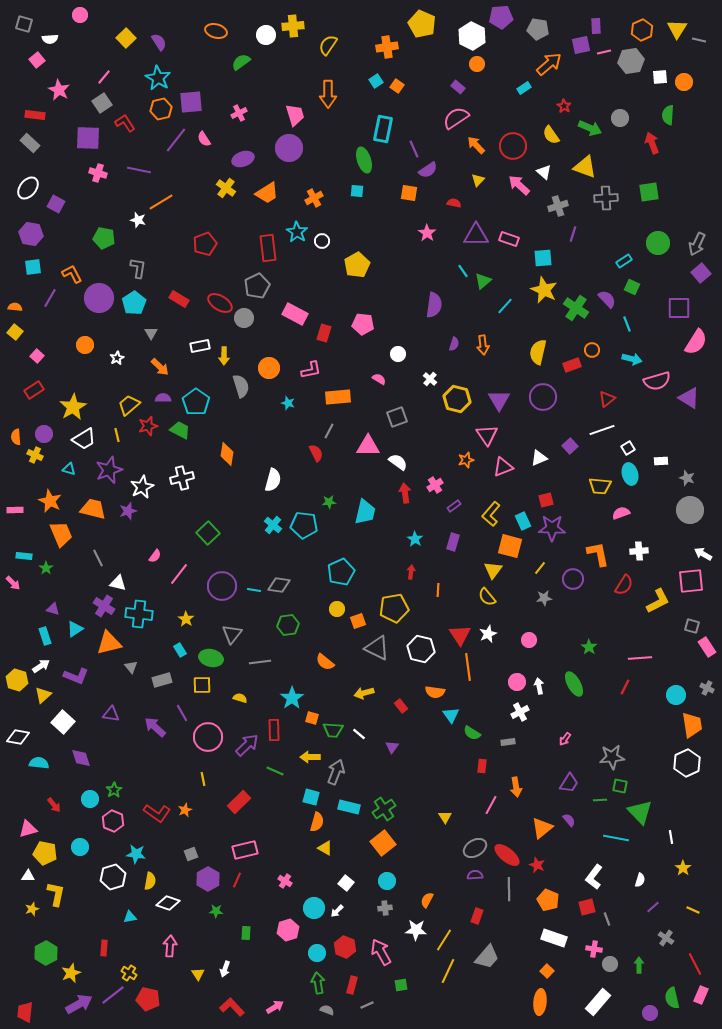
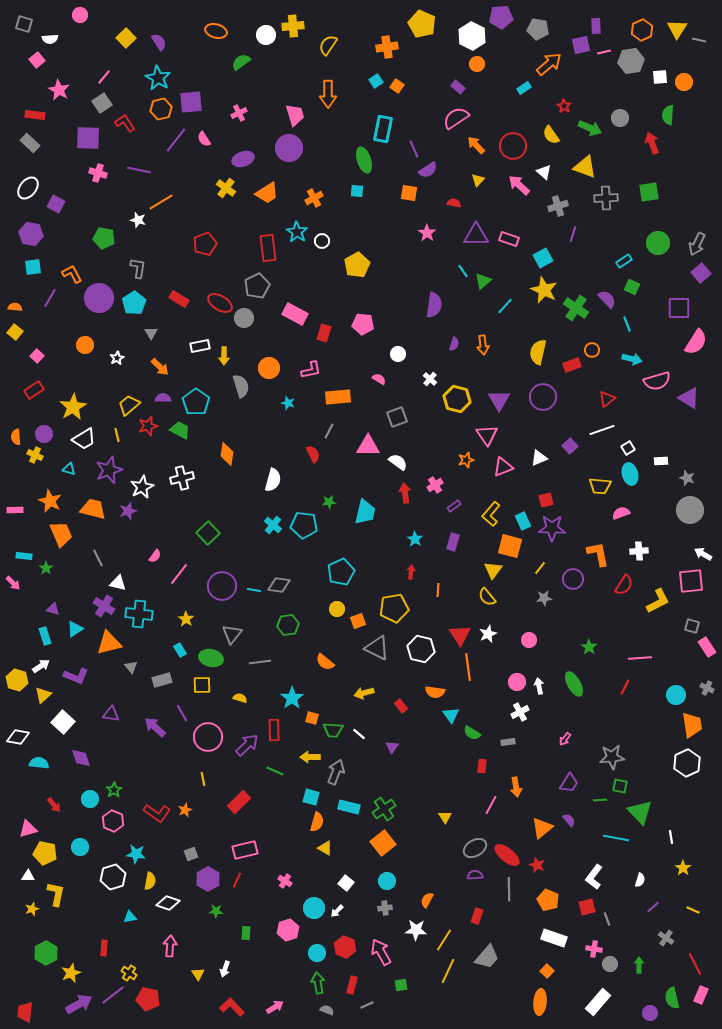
cyan square at (543, 258): rotated 24 degrees counterclockwise
red semicircle at (316, 453): moved 3 px left, 1 px down
